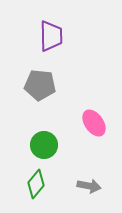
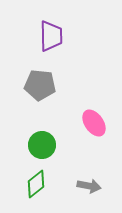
green circle: moved 2 px left
green diamond: rotated 12 degrees clockwise
